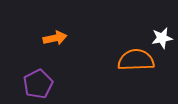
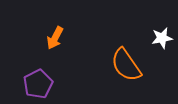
orange arrow: rotated 130 degrees clockwise
orange semicircle: moved 10 px left, 5 px down; rotated 123 degrees counterclockwise
